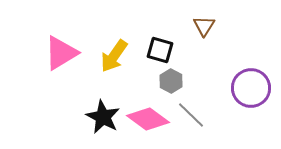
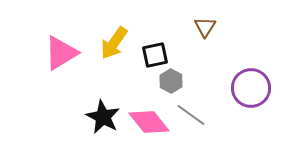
brown triangle: moved 1 px right, 1 px down
black square: moved 5 px left, 5 px down; rotated 28 degrees counterclockwise
yellow arrow: moved 13 px up
gray line: rotated 8 degrees counterclockwise
pink diamond: moved 1 px right, 3 px down; rotated 15 degrees clockwise
